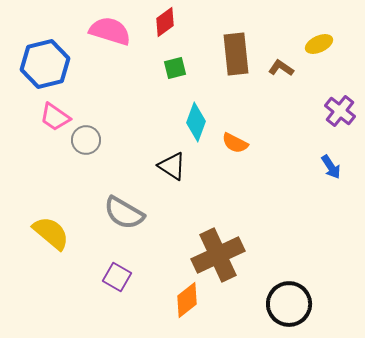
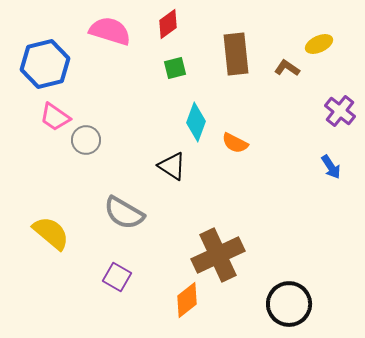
red diamond: moved 3 px right, 2 px down
brown L-shape: moved 6 px right
